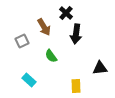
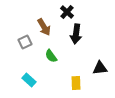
black cross: moved 1 px right, 1 px up
gray square: moved 3 px right, 1 px down
yellow rectangle: moved 3 px up
